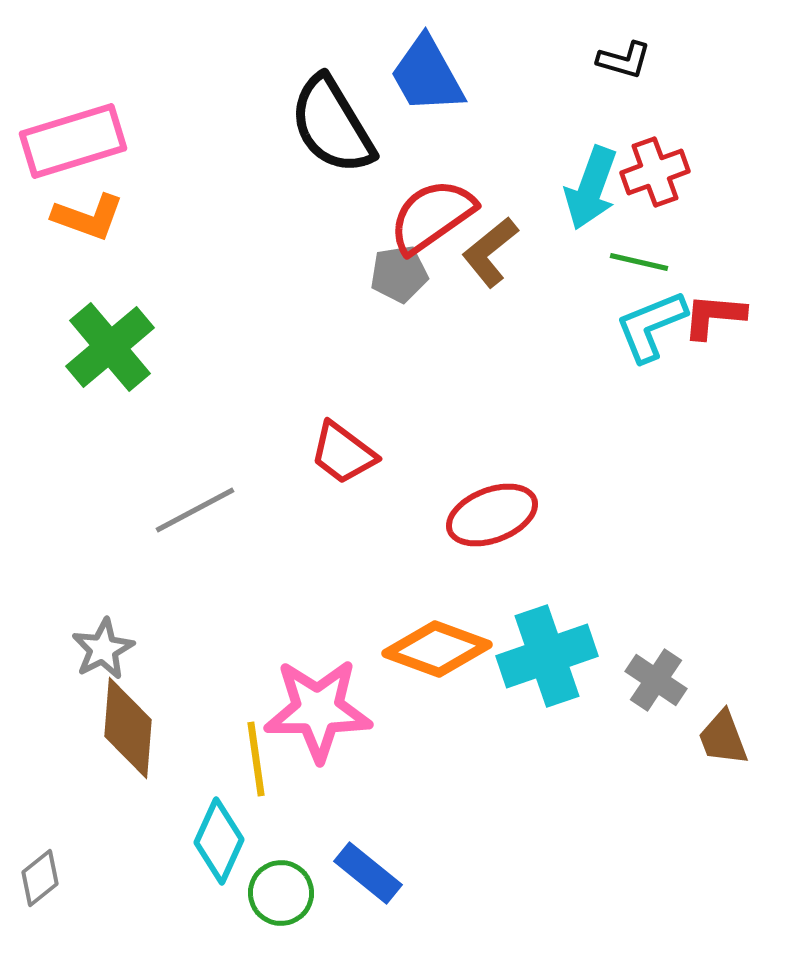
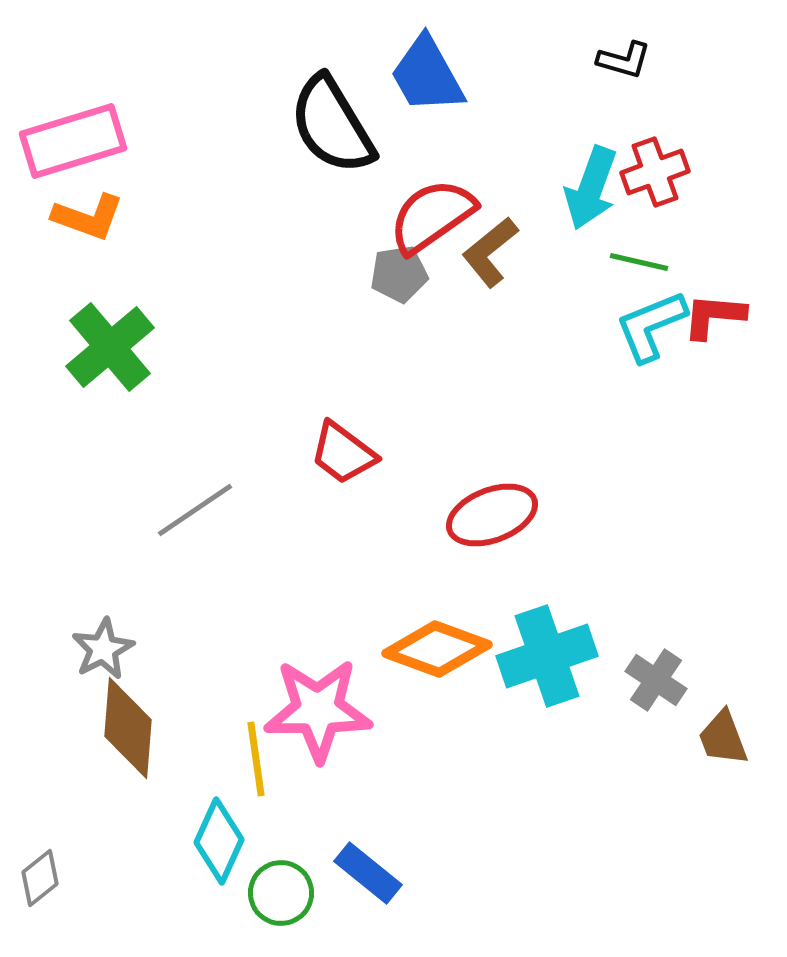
gray line: rotated 6 degrees counterclockwise
